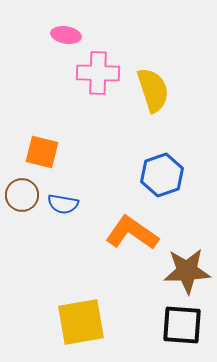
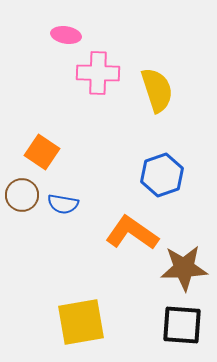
yellow semicircle: moved 4 px right
orange square: rotated 20 degrees clockwise
brown star: moved 3 px left, 3 px up
